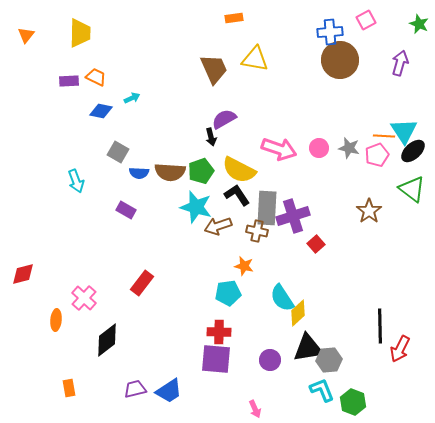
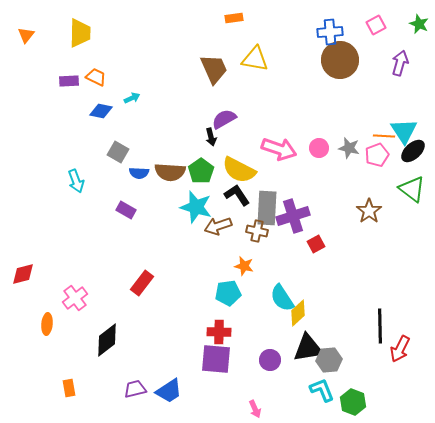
pink square at (366, 20): moved 10 px right, 5 px down
green pentagon at (201, 171): rotated 15 degrees counterclockwise
red square at (316, 244): rotated 12 degrees clockwise
pink cross at (84, 298): moved 9 px left; rotated 10 degrees clockwise
orange ellipse at (56, 320): moved 9 px left, 4 px down
